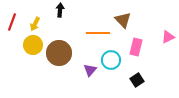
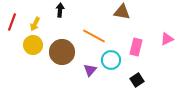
brown triangle: moved 1 px left, 8 px up; rotated 36 degrees counterclockwise
orange line: moved 4 px left, 3 px down; rotated 30 degrees clockwise
pink triangle: moved 1 px left, 2 px down
brown circle: moved 3 px right, 1 px up
